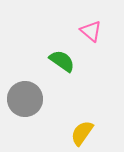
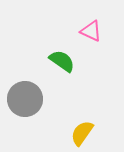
pink triangle: rotated 15 degrees counterclockwise
